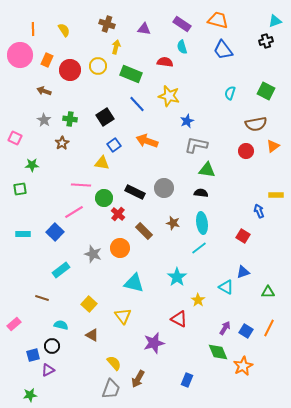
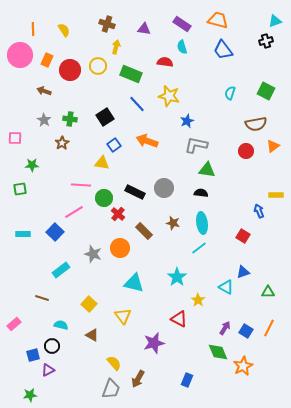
pink square at (15, 138): rotated 24 degrees counterclockwise
